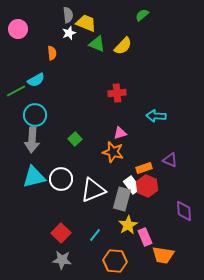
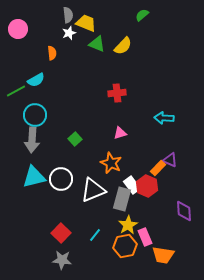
cyan arrow: moved 8 px right, 2 px down
orange star: moved 2 px left, 11 px down; rotated 10 degrees clockwise
orange rectangle: moved 14 px right; rotated 28 degrees counterclockwise
orange hexagon: moved 10 px right, 15 px up; rotated 15 degrees counterclockwise
